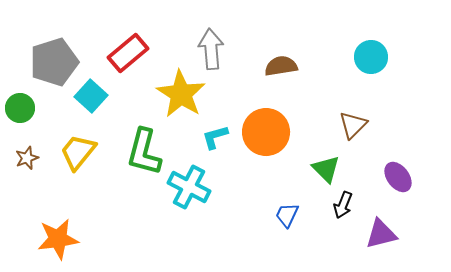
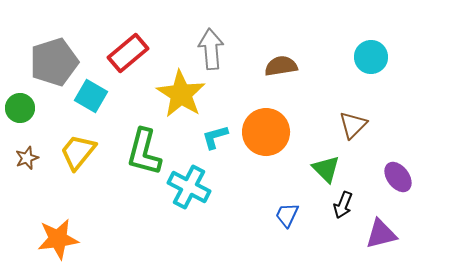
cyan square: rotated 12 degrees counterclockwise
